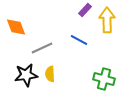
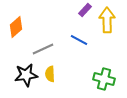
orange diamond: rotated 70 degrees clockwise
gray line: moved 1 px right, 1 px down
